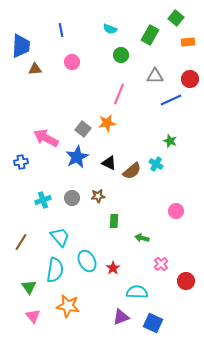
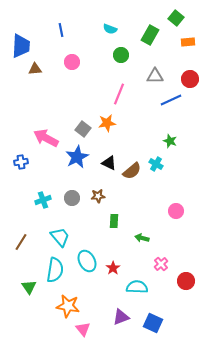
cyan semicircle at (137, 292): moved 5 px up
pink triangle at (33, 316): moved 50 px right, 13 px down
